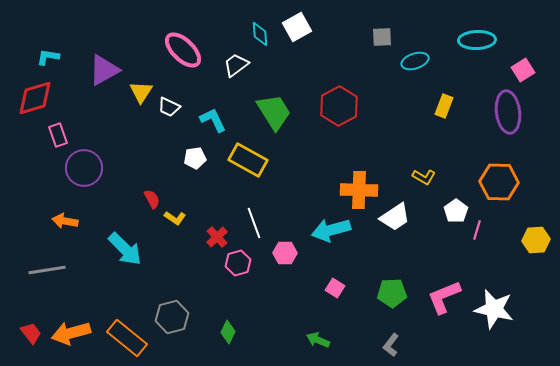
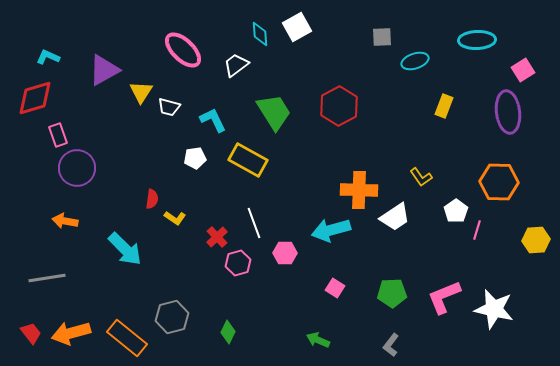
cyan L-shape at (48, 57): rotated 15 degrees clockwise
white trapezoid at (169, 107): rotated 10 degrees counterclockwise
purple circle at (84, 168): moved 7 px left
yellow L-shape at (424, 177): moved 3 px left; rotated 25 degrees clockwise
red semicircle at (152, 199): rotated 36 degrees clockwise
gray line at (47, 270): moved 8 px down
